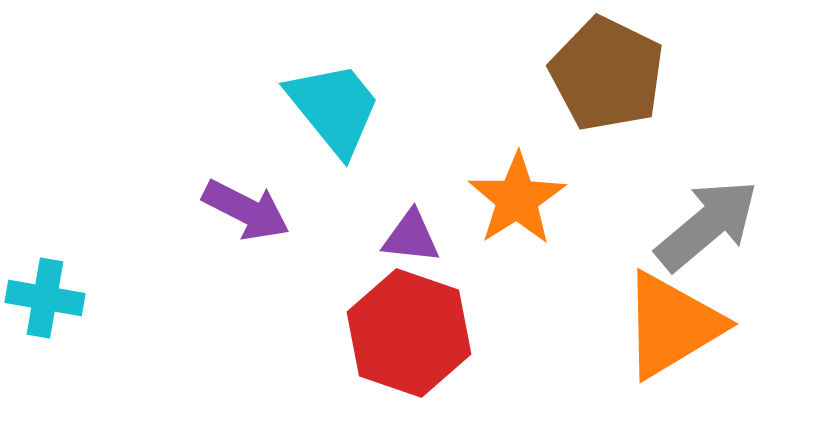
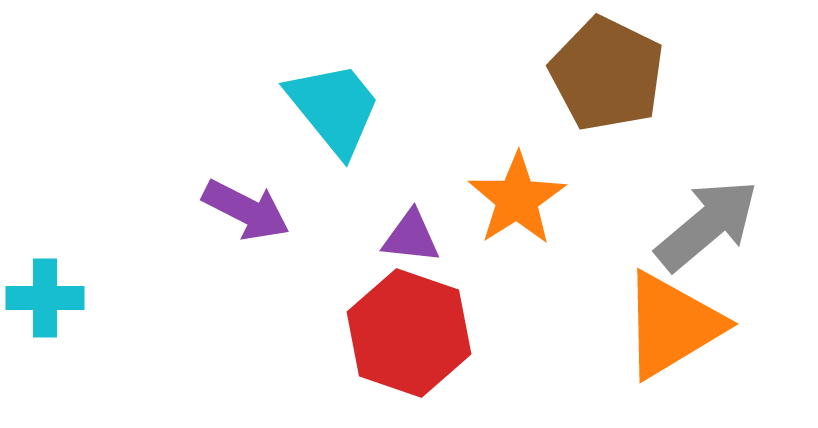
cyan cross: rotated 10 degrees counterclockwise
